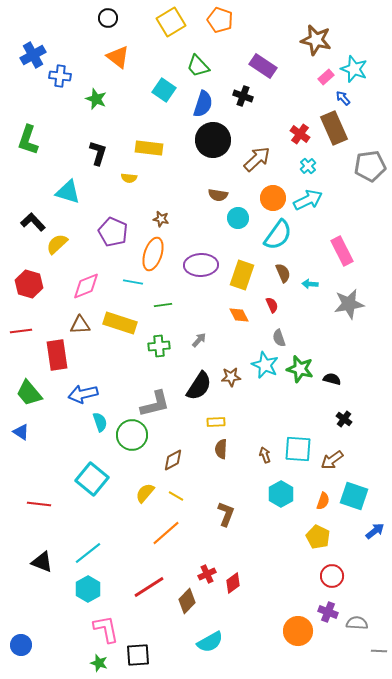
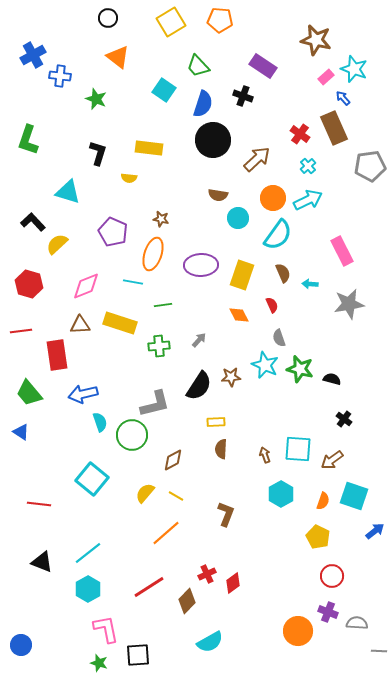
orange pentagon at (220, 20): rotated 15 degrees counterclockwise
